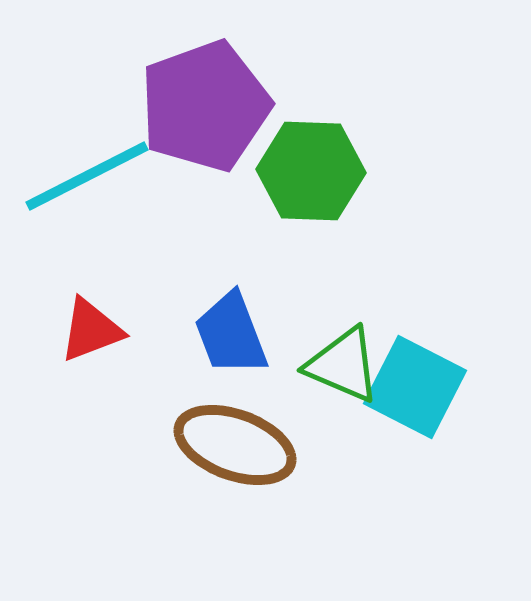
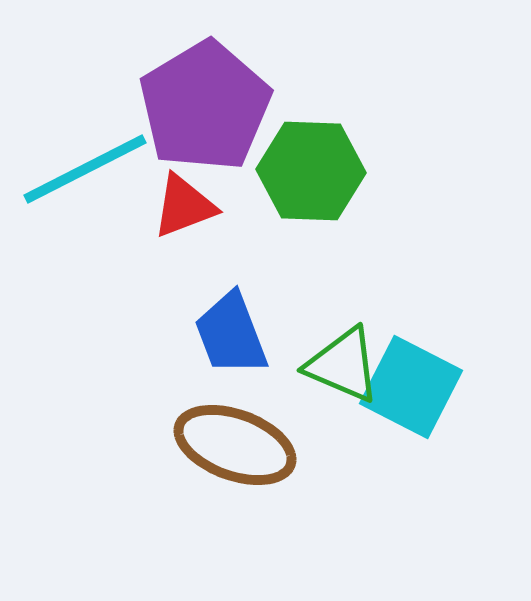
purple pentagon: rotated 11 degrees counterclockwise
cyan line: moved 2 px left, 7 px up
red triangle: moved 93 px right, 124 px up
cyan square: moved 4 px left
